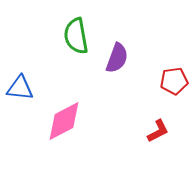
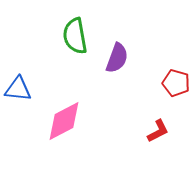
green semicircle: moved 1 px left
red pentagon: moved 2 px right, 2 px down; rotated 24 degrees clockwise
blue triangle: moved 2 px left, 1 px down
